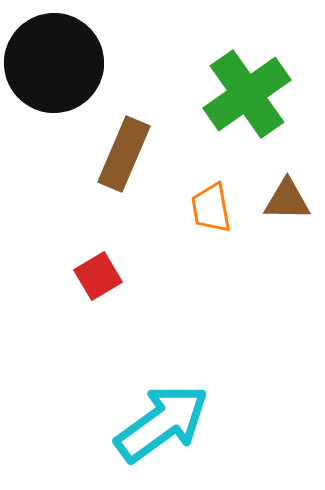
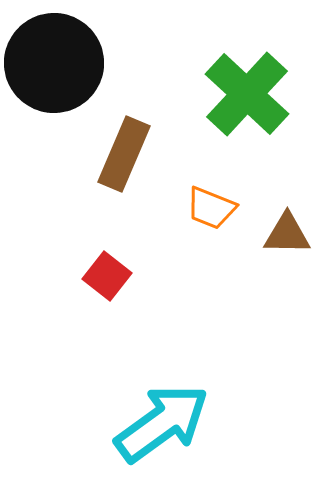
green cross: rotated 12 degrees counterclockwise
brown triangle: moved 34 px down
orange trapezoid: rotated 58 degrees counterclockwise
red square: moved 9 px right; rotated 21 degrees counterclockwise
